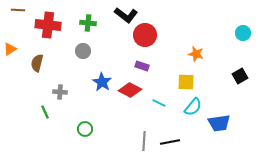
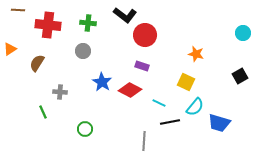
black L-shape: moved 1 px left
brown semicircle: rotated 18 degrees clockwise
yellow square: rotated 24 degrees clockwise
cyan semicircle: moved 2 px right
green line: moved 2 px left
blue trapezoid: rotated 25 degrees clockwise
black line: moved 20 px up
